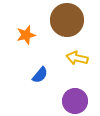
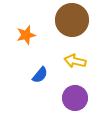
brown circle: moved 5 px right
yellow arrow: moved 2 px left, 3 px down
purple circle: moved 3 px up
